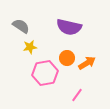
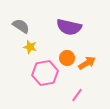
yellow star: rotated 24 degrees clockwise
